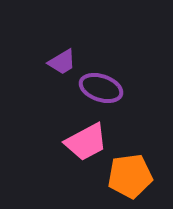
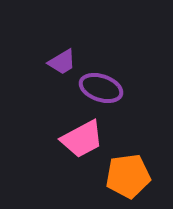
pink trapezoid: moved 4 px left, 3 px up
orange pentagon: moved 2 px left
